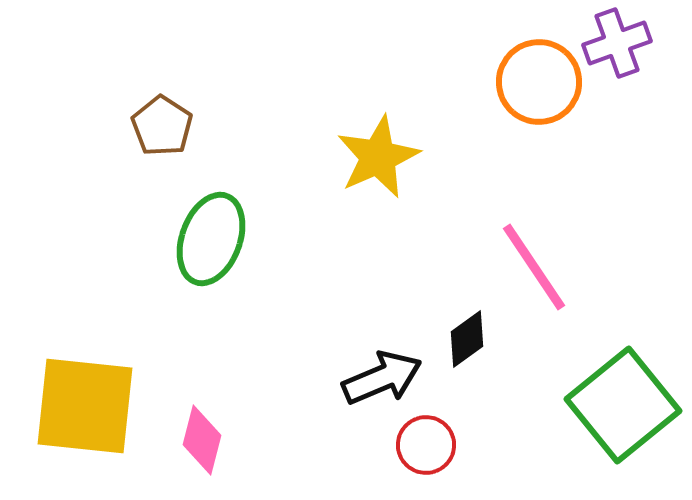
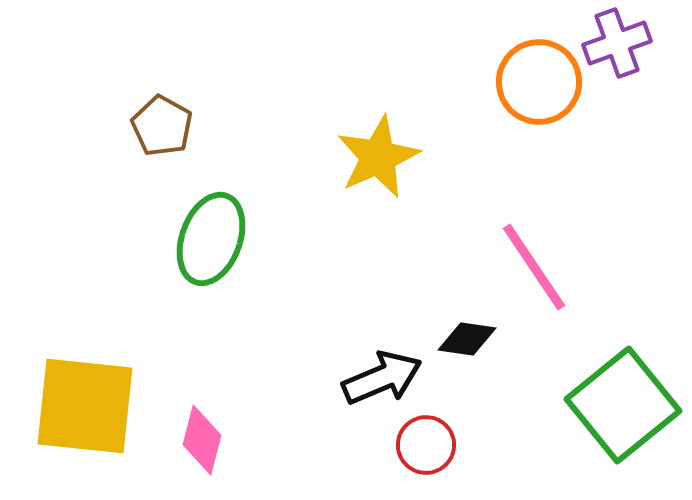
brown pentagon: rotated 4 degrees counterclockwise
black diamond: rotated 44 degrees clockwise
